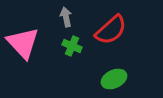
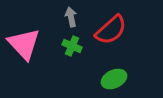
gray arrow: moved 5 px right
pink triangle: moved 1 px right, 1 px down
